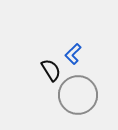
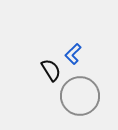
gray circle: moved 2 px right, 1 px down
